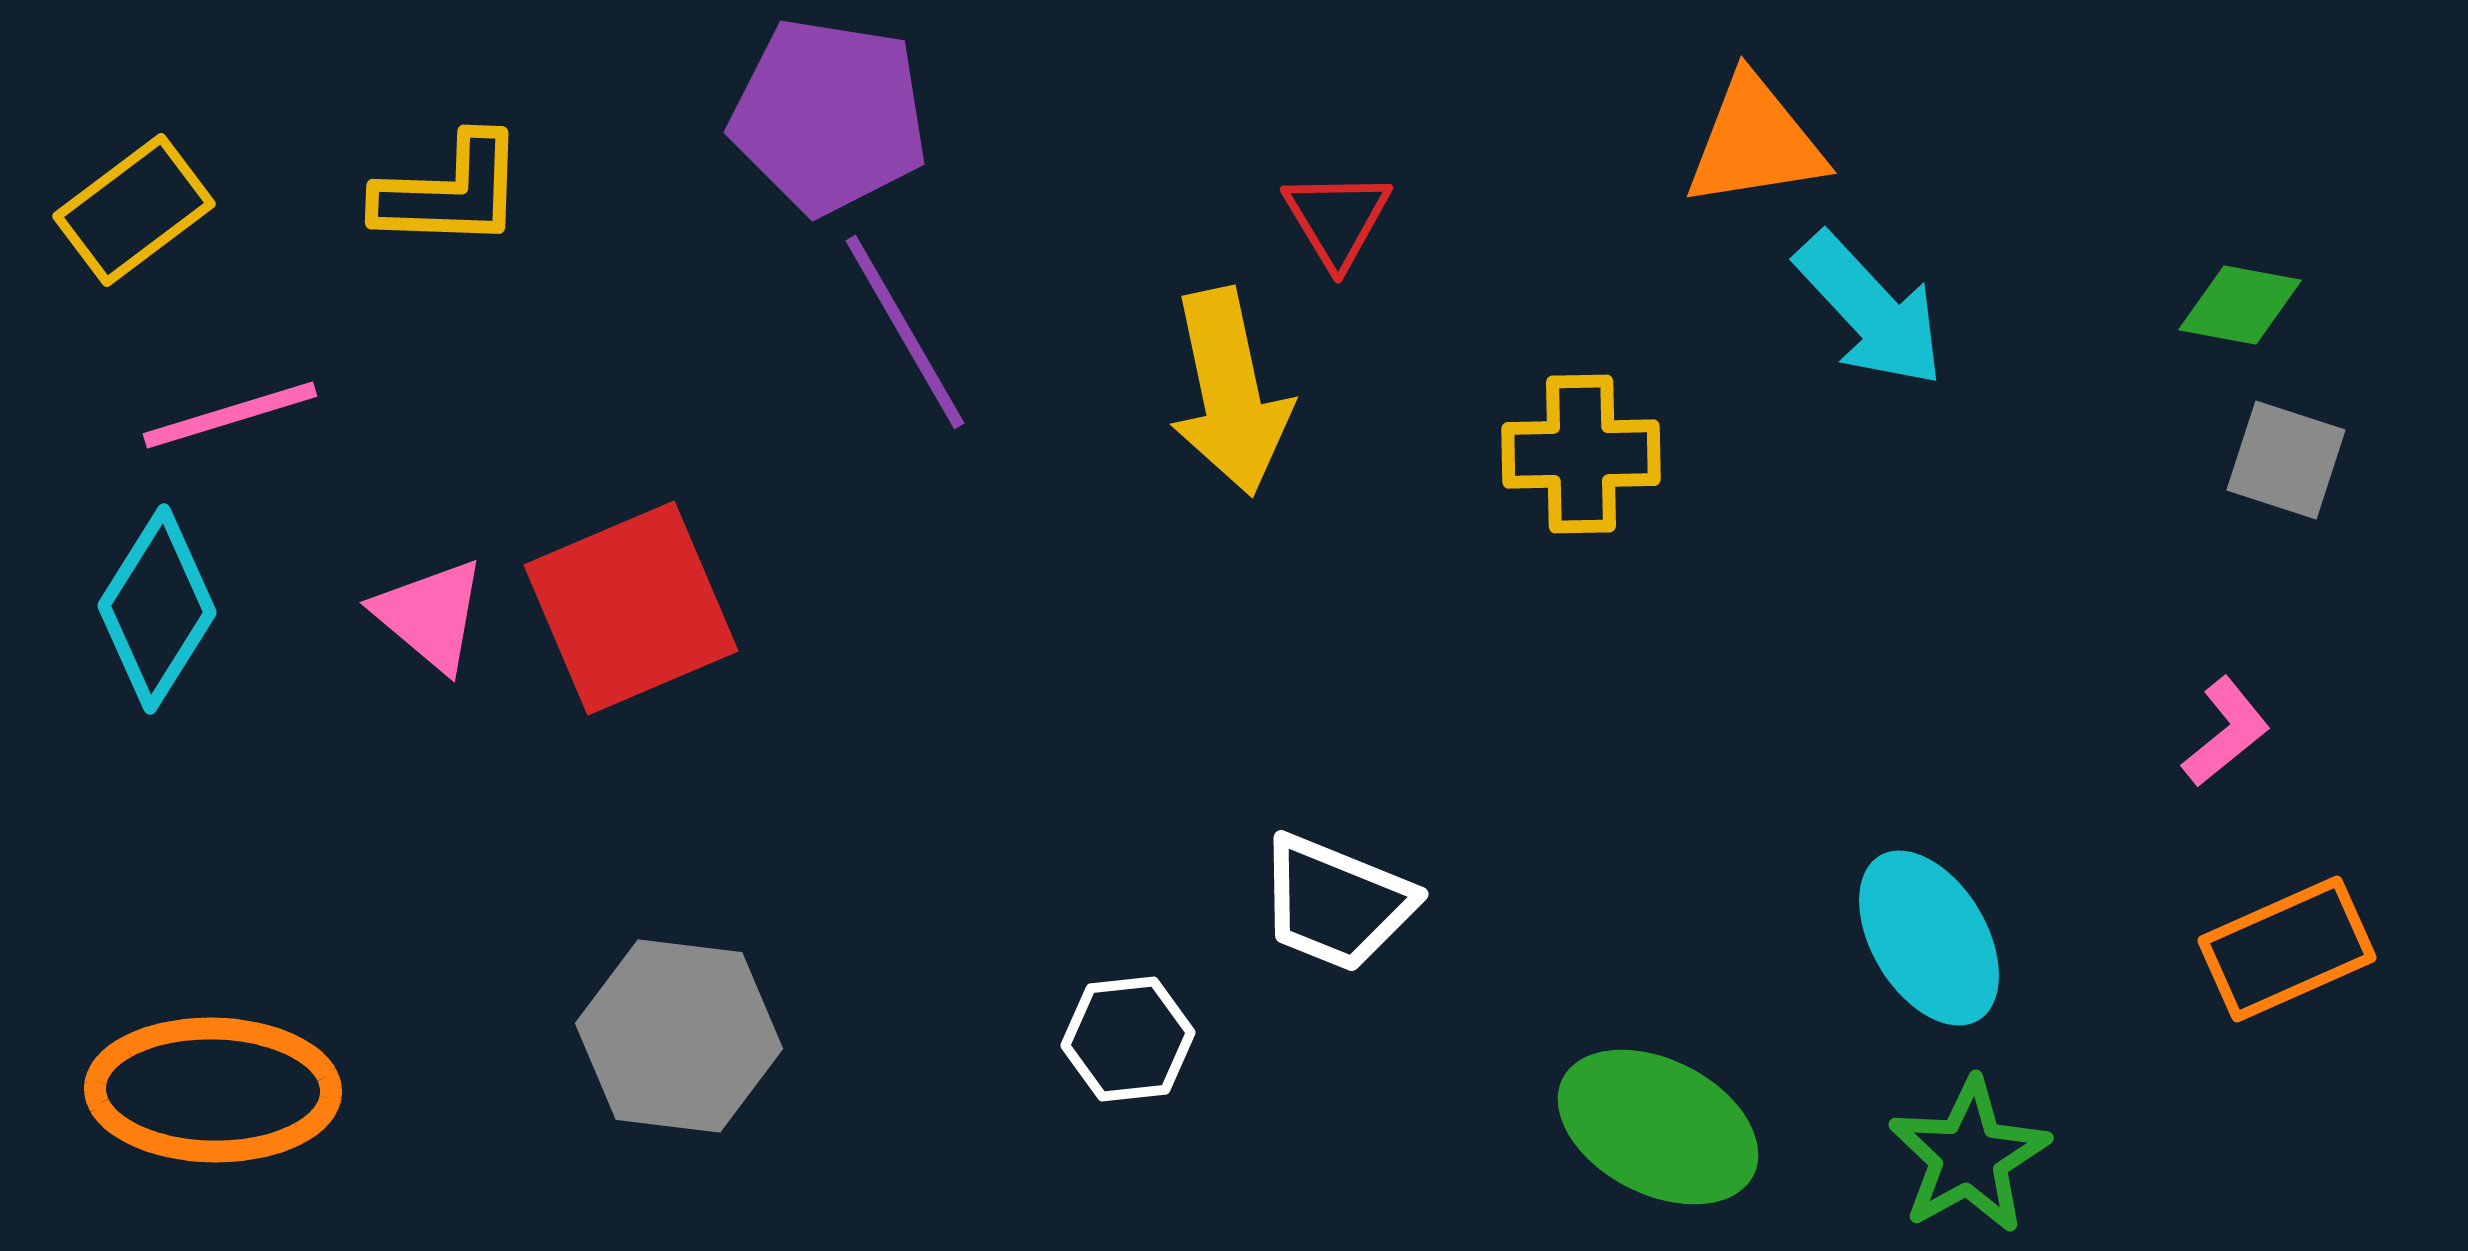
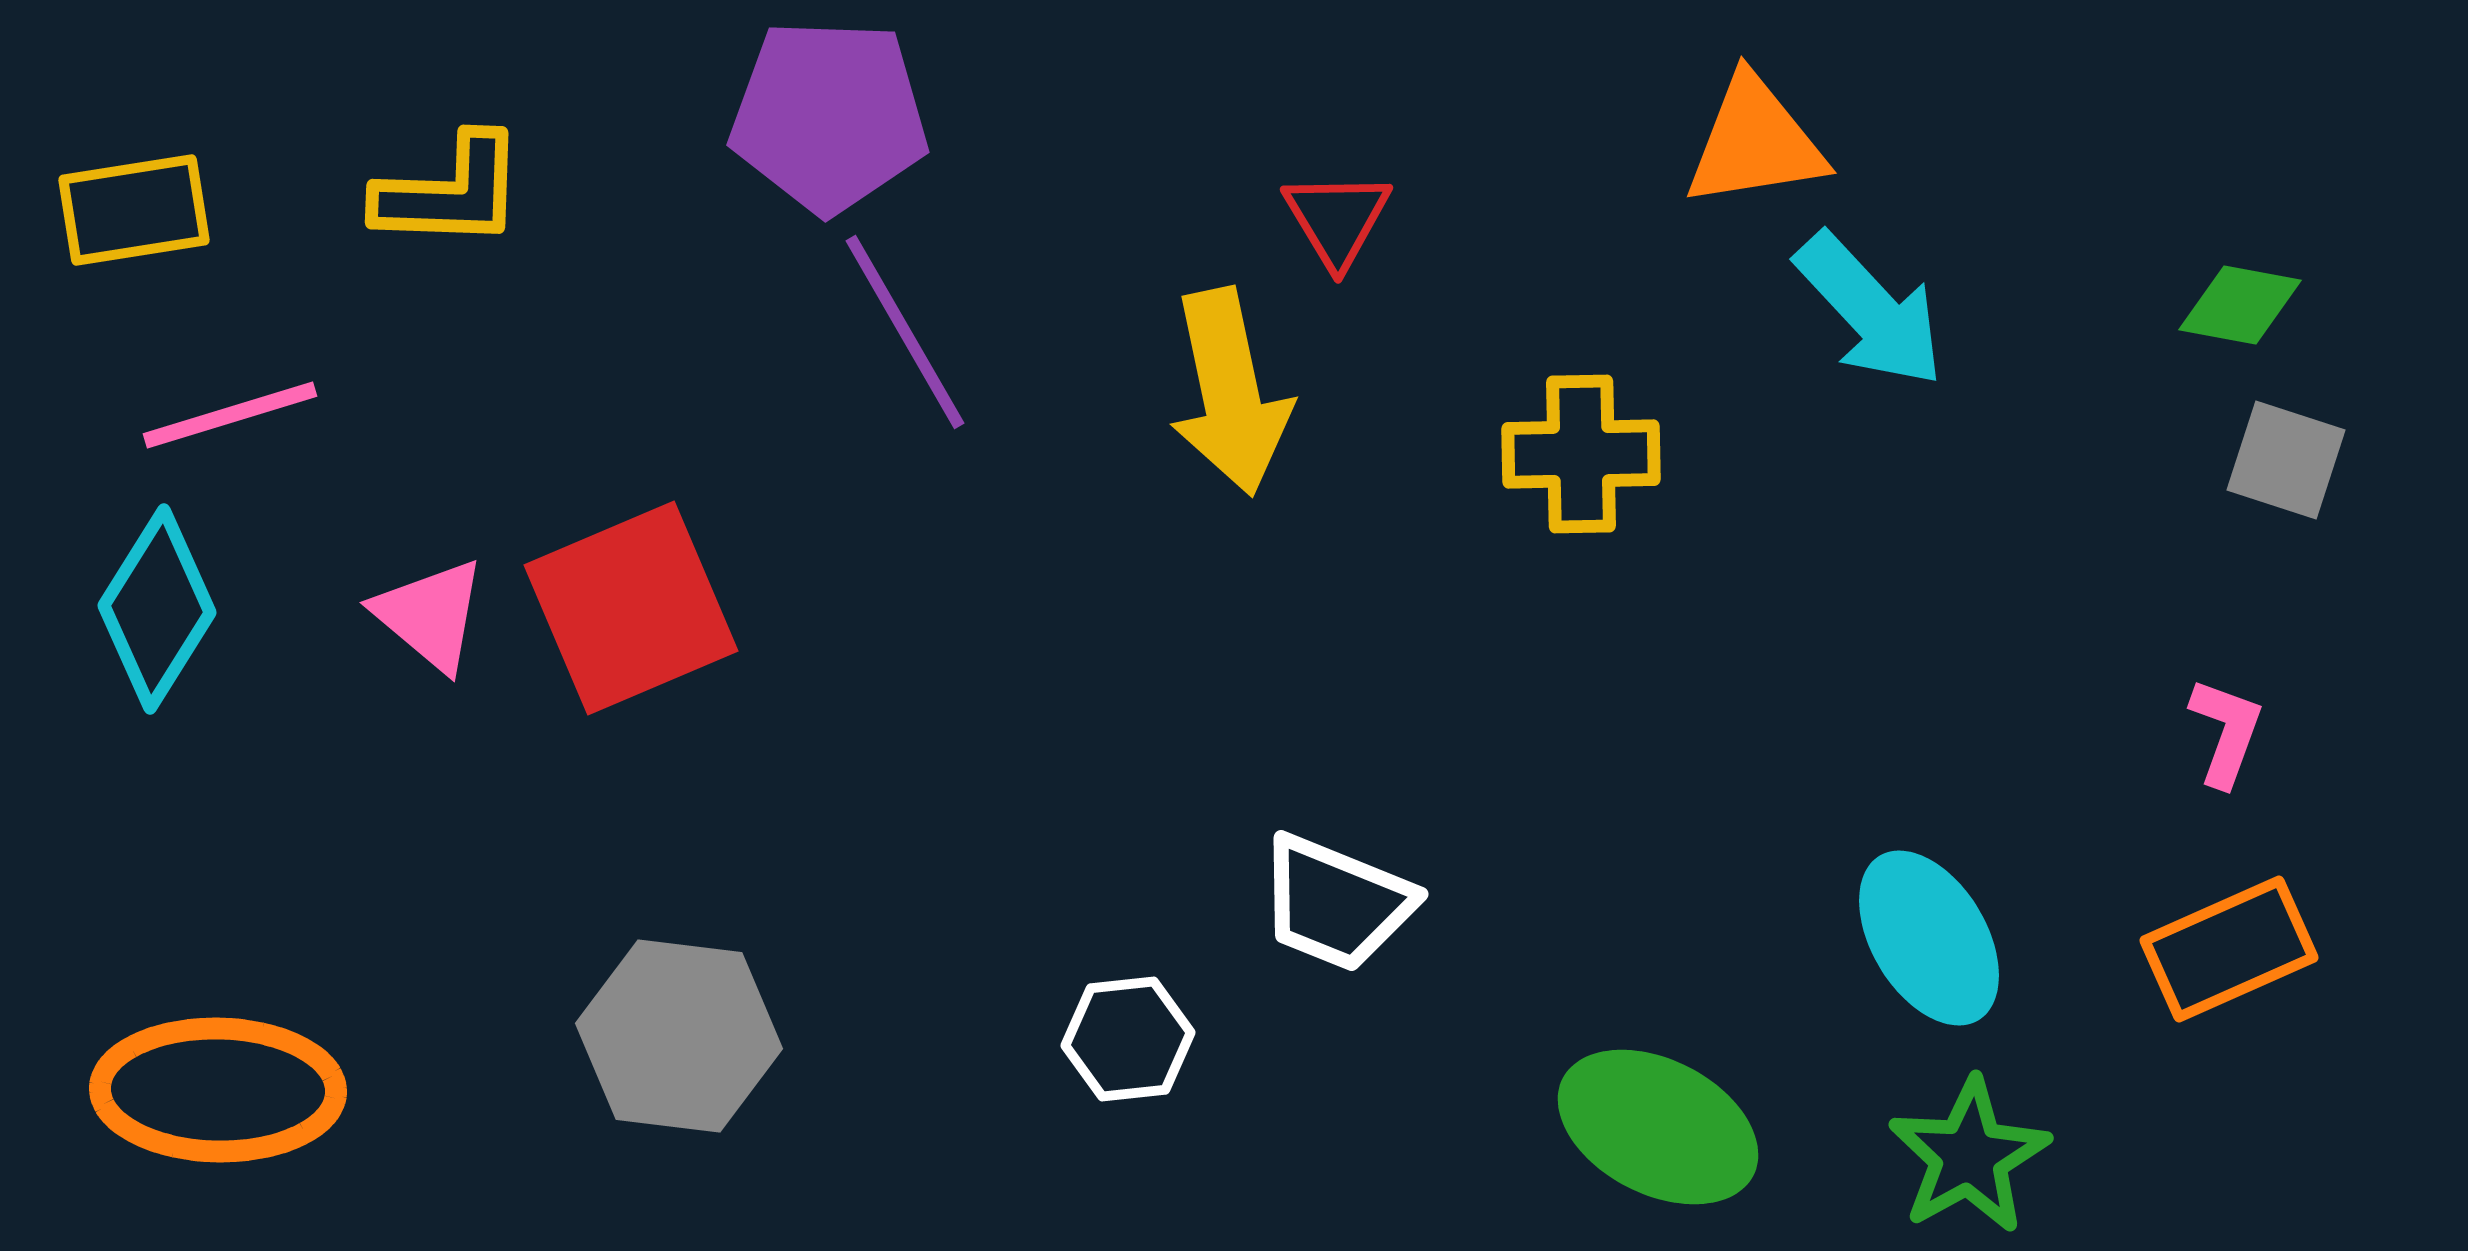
purple pentagon: rotated 7 degrees counterclockwise
yellow rectangle: rotated 28 degrees clockwise
pink L-shape: rotated 31 degrees counterclockwise
orange rectangle: moved 58 px left
orange ellipse: moved 5 px right
